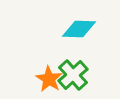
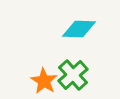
orange star: moved 5 px left, 2 px down
